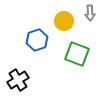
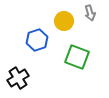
gray arrow: rotated 14 degrees counterclockwise
green square: moved 3 px down
black cross: moved 2 px up
